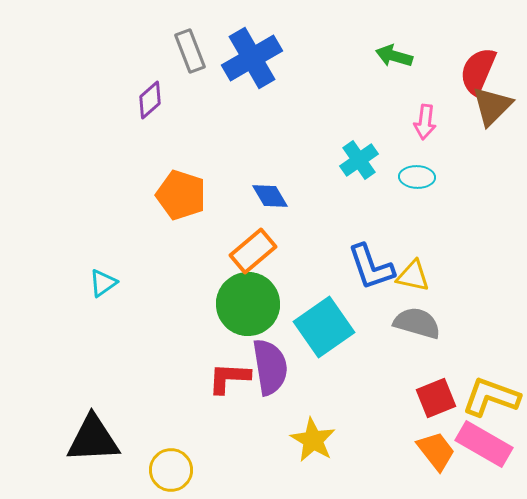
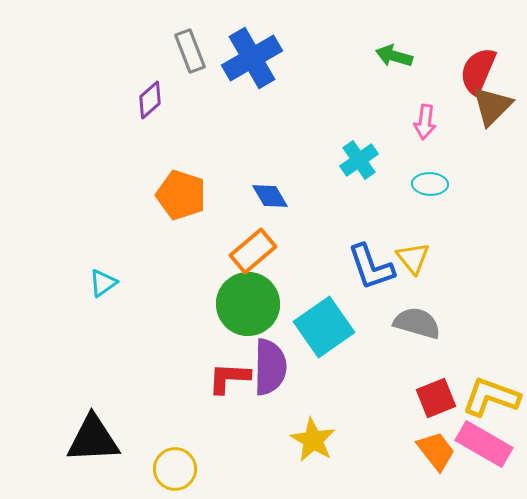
cyan ellipse: moved 13 px right, 7 px down
yellow triangle: moved 18 px up; rotated 39 degrees clockwise
purple semicircle: rotated 10 degrees clockwise
yellow circle: moved 4 px right, 1 px up
